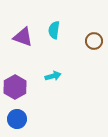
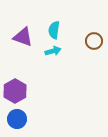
cyan arrow: moved 25 px up
purple hexagon: moved 4 px down
